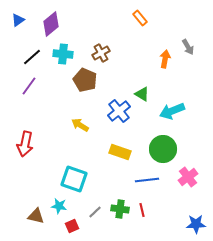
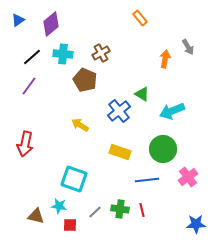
red square: moved 2 px left, 1 px up; rotated 24 degrees clockwise
